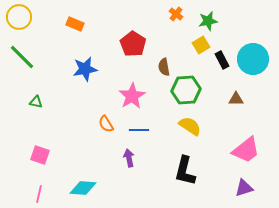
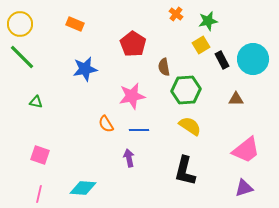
yellow circle: moved 1 px right, 7 px down
pink star: rotated 20 degrees clockwise
